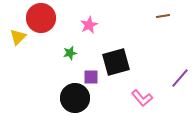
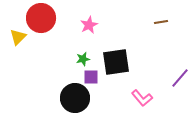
brown line: moved 2 px left, 6 px down
green star: moved 13 px right, 6 px down
black square: rotated 8 degrees clockwise
